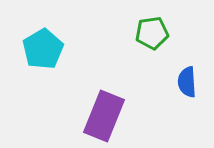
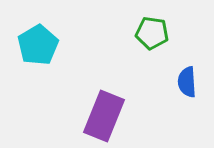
green pentagon: rotated 16 degrees clockwise
cyan pentagon: moved 5 px left, 4 px up
